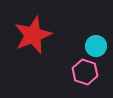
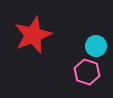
pink hexagon: moved 2 px right
